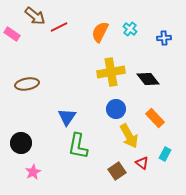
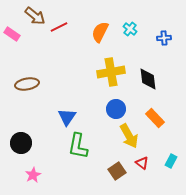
black diamond: rotated 30 degrees clockwise
cyan rectangle: moved 6 px right, 7 px down
pink star: moved 3 px down
